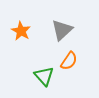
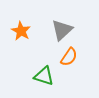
orange semicircle: moved 4 px up
green triangle: rotated 30 degrees counterclockwise
